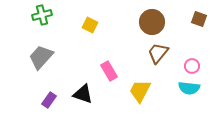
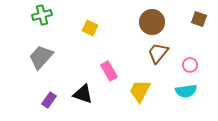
yellow square: moved 3 px down
pink circle: moved 2 px left, 1 px up
cyan semicircle: moved 3 px left, 3 px down; rotated 15 degrees counterclockwise
